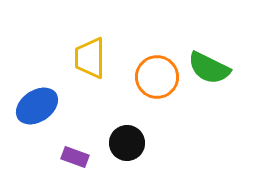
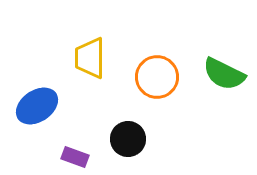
green semicircle: moved 15 px right, 6 px down
black circle: moved 1 px right, 4 px up
